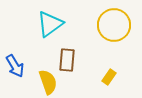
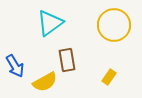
cyan triangle: moved 1 px up
brown rectangle: rotated 15 degrees counterclockwise
yellow semicircle: moved 3 px left; rotated 80 degrees clockwise
